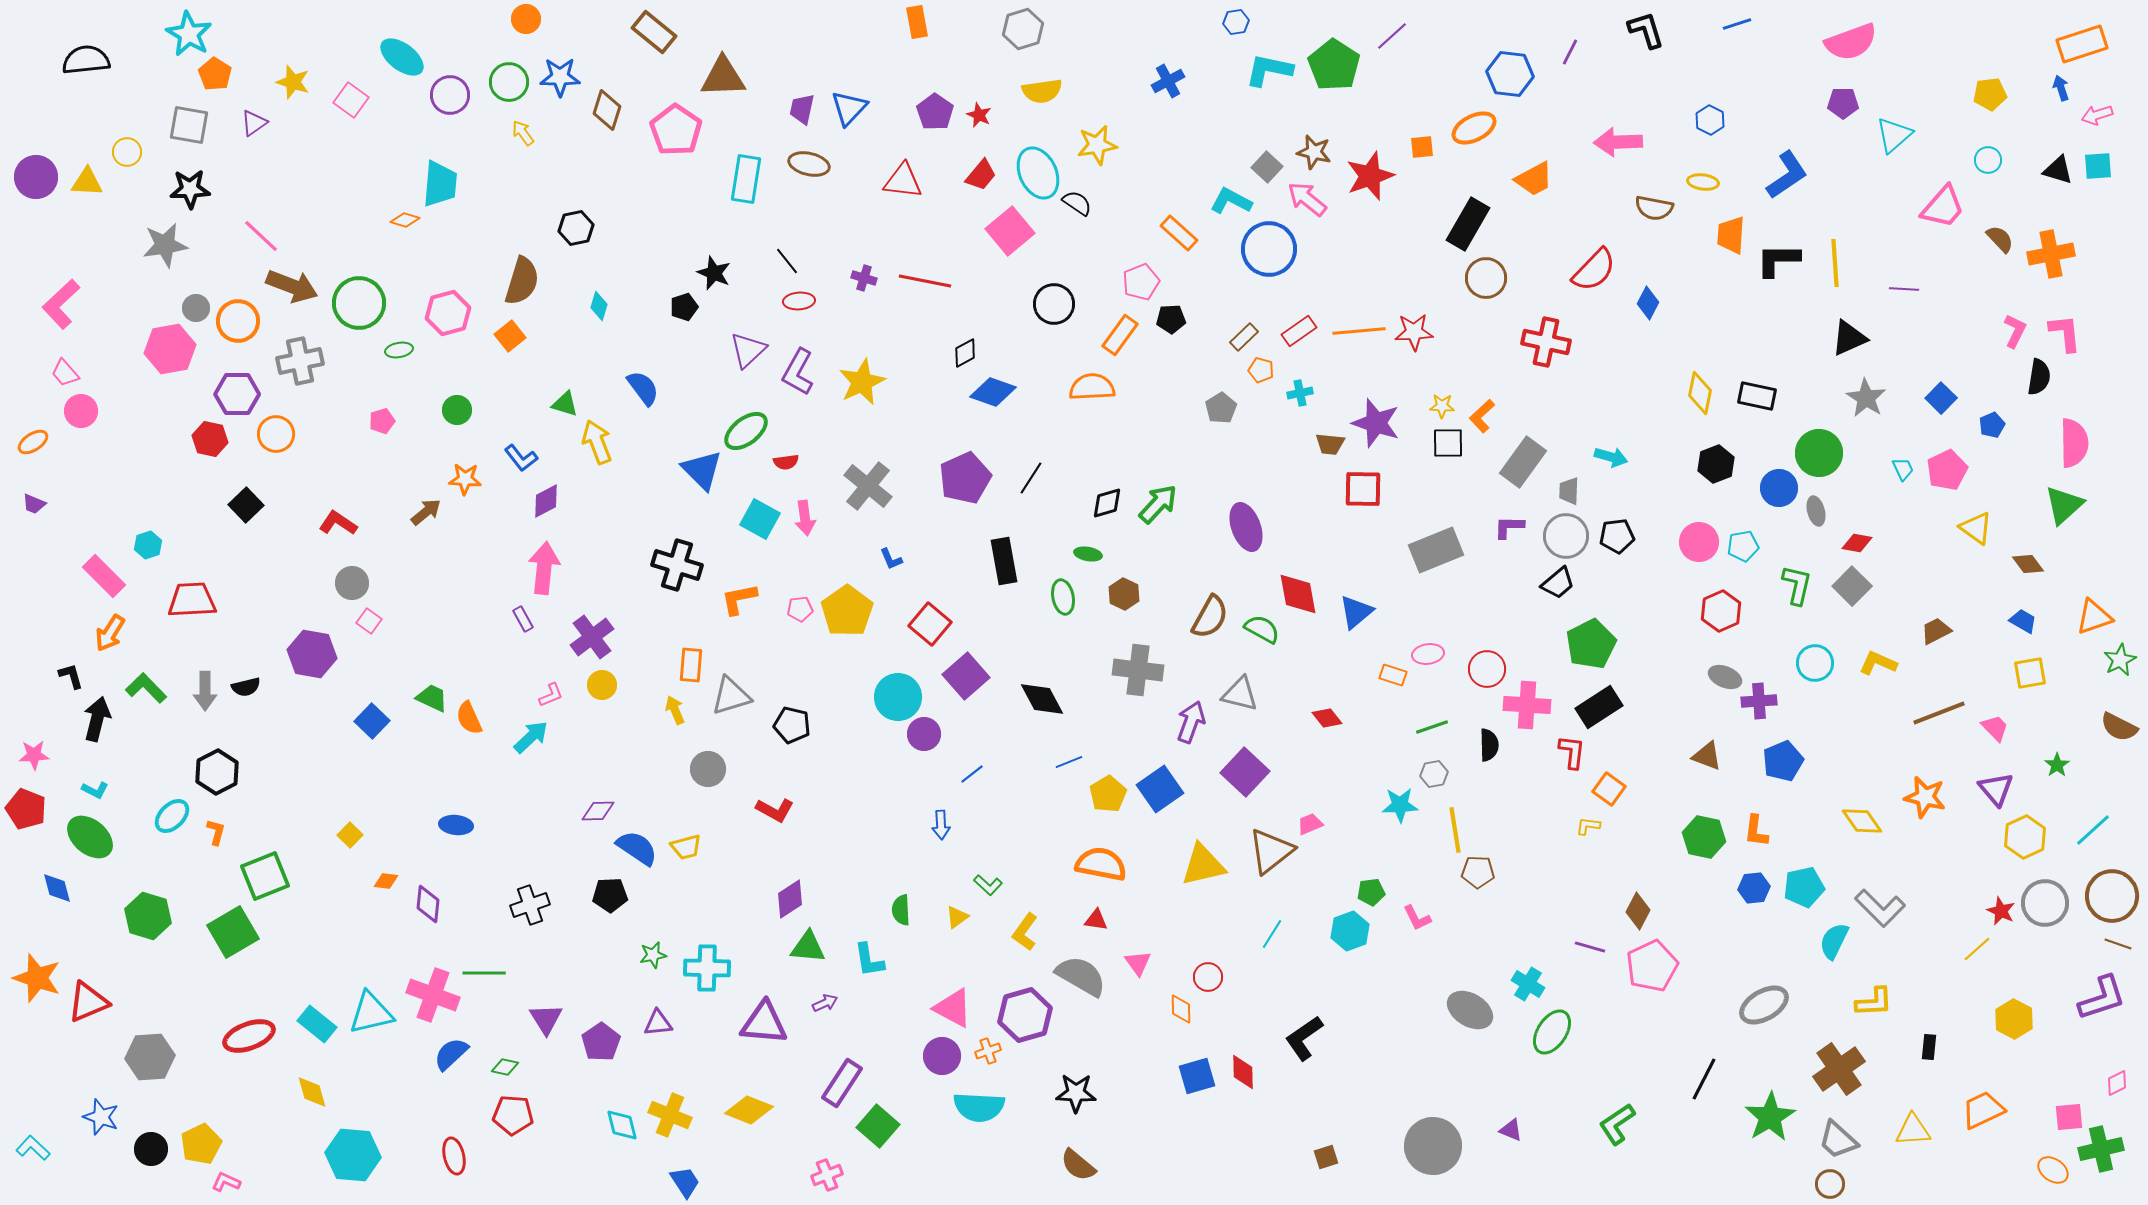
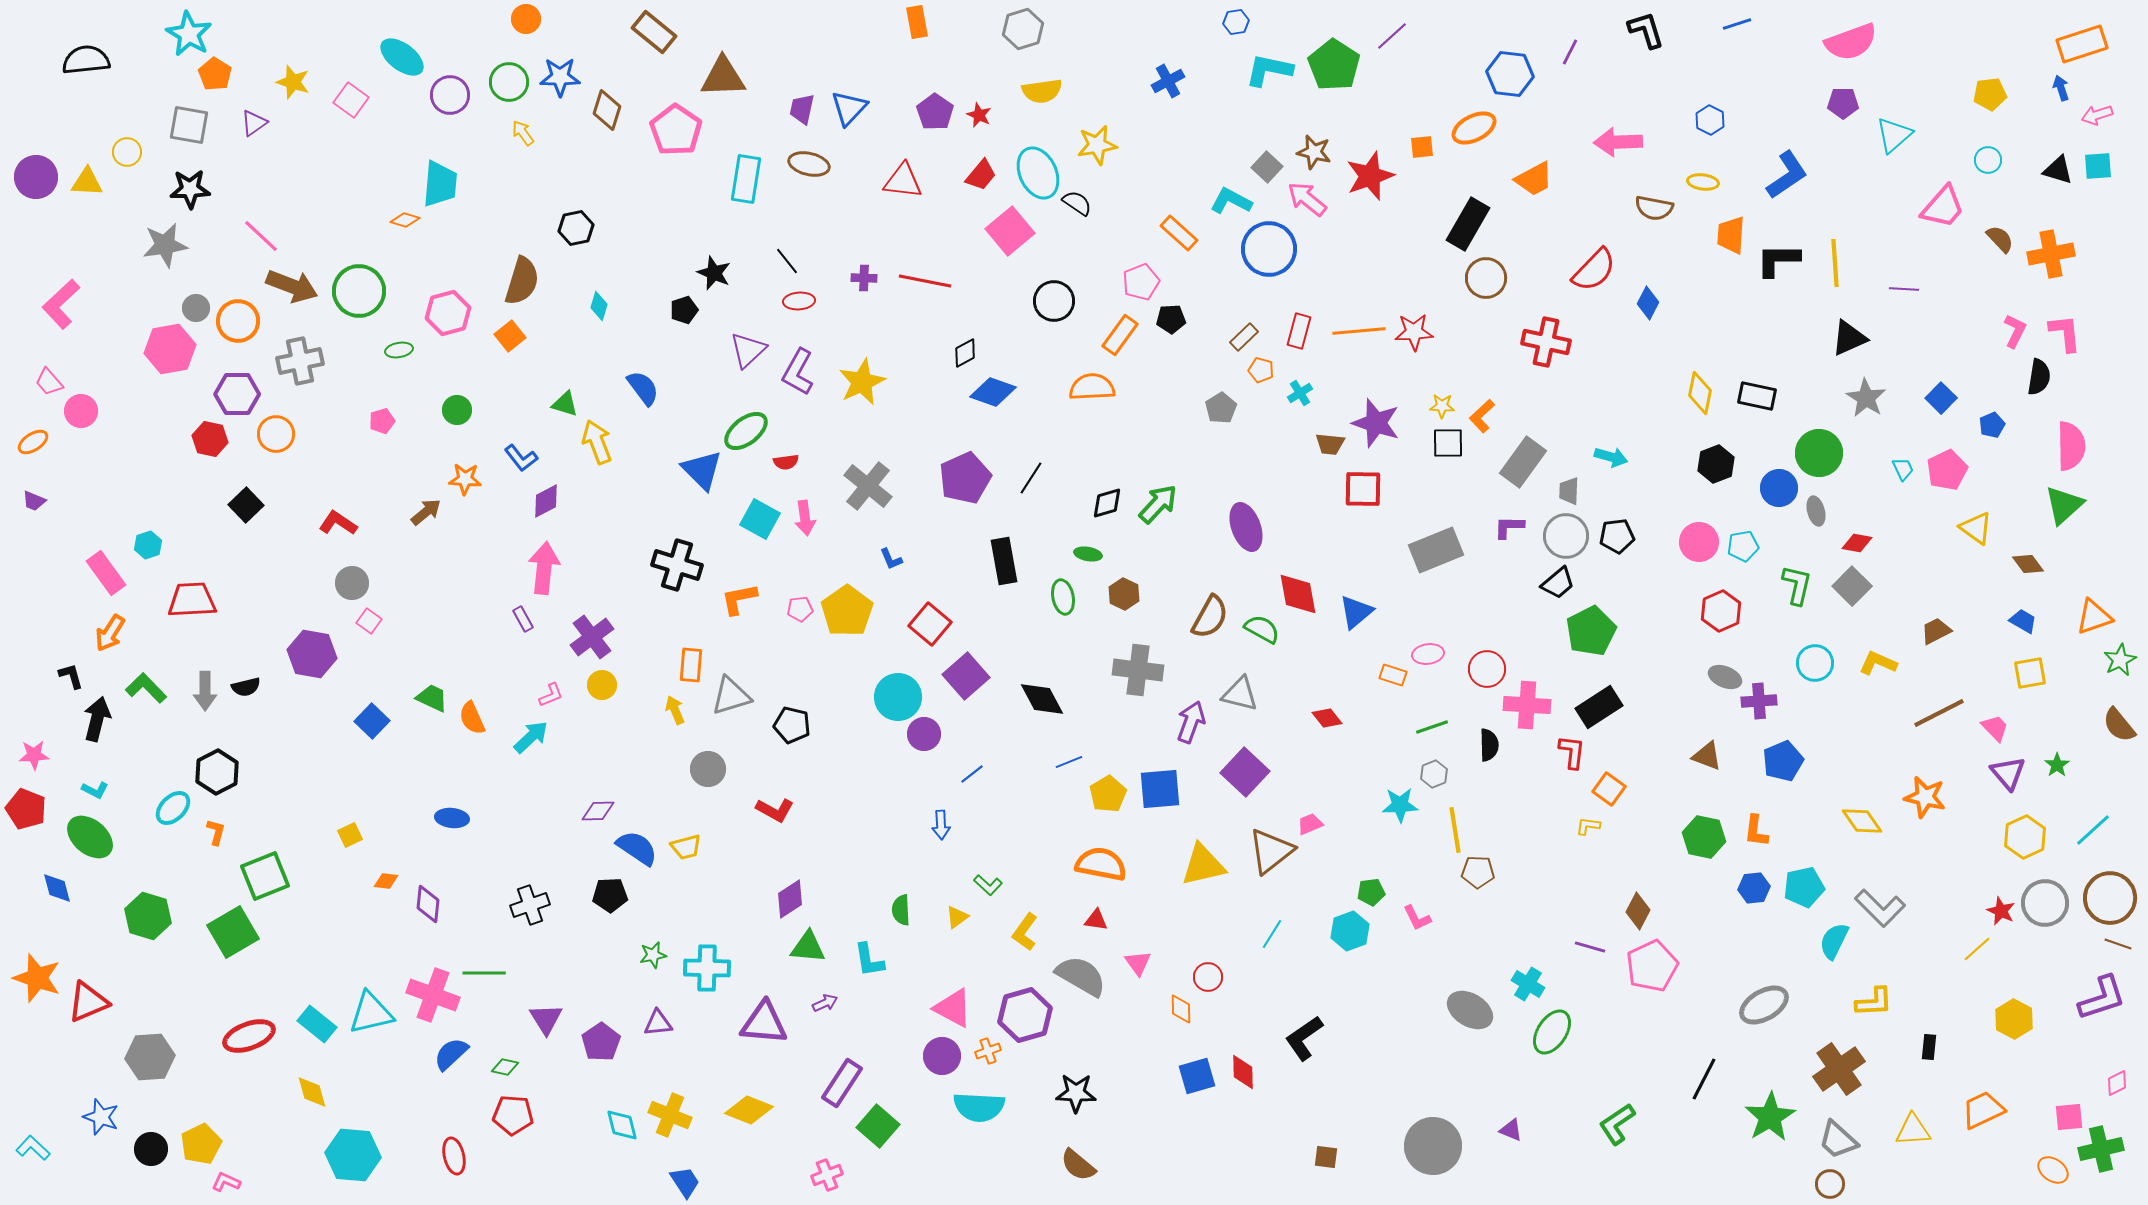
purple cross at (864, 278): rotated 15 degrees counterclockwise
green circle at (359, 303): moved 12 px up
black circle at (1054, 304): moved 3 px up
black pentagon at (684, 307): moved 3 px down
red rectangle at (1299, 331): rotated 40 degrees counterclockwise
pink trapezoid at (65, 373): moved 16 px left, 9 px down
cyan cross at (1300, 393): rotated 20 degrees counterclockwise
pink semicircle at (2074, 443): moved 3 px left, 3 px down
purple trapezoid at (34, 504): moved 3 px up
pink rectangle at (104, 576): moved 2 px right, 3 px up; rotated 9 degrees clockwise
green pentagon at (1591, 644): moved 13 px up
brown line at (1939, 713): rotated 6 degrees counterclockwise
orange semicircle at (469, 718): moved 3 px right
brown semicircle at (2119, 727): moved 2 px up; rotated 24 degrees clockwise
gray hexagon at (1434, 774): rotated 12 degrees counterclockwise
blue square at (1160, 789): rotated 30 degrees clockwise
purple triangle at (1996, 789): moved 12 px right, 16 px up
cyan ellipse at (172, 816): moved 1 px right, 8 px up
blue ellipse at (456, 825): moved 4 px left, 7 px up
yellow square at (350, 835): rotated 20 degrees clockwise
brown circle at (2112, 896): moved 2 px left, 2 px down
brown square at (1326, 1157): rotated 25 degrees clockwise
